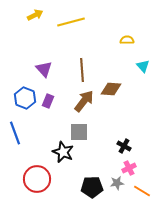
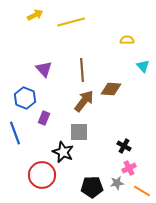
purple rectangle: moved 4 px left, 17 px down
red circle: moved 5 px right, 4 px up
